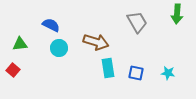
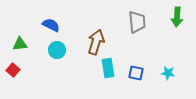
green arrow: moved 3 px down
gray trapezoid: rotated 25 degrees clockwise
brown arrow: rotated 90 degrees counterclockwise
cyan circle: moved 2 px left, 2 px down
